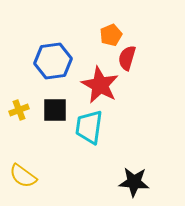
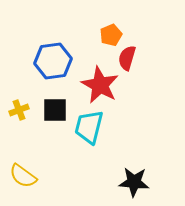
cyan trapezoid: rotated 6 degrees clockwise
